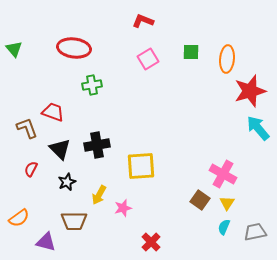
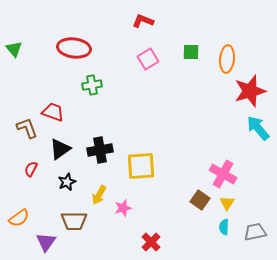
black cross: moved 3 px right, 5 px down
black triangle: rotated 40 degrees clockwise
cyan semicircle: rotated 21 degrees counterclockwise
purple triangle: rotated 50 degrees clockwise
